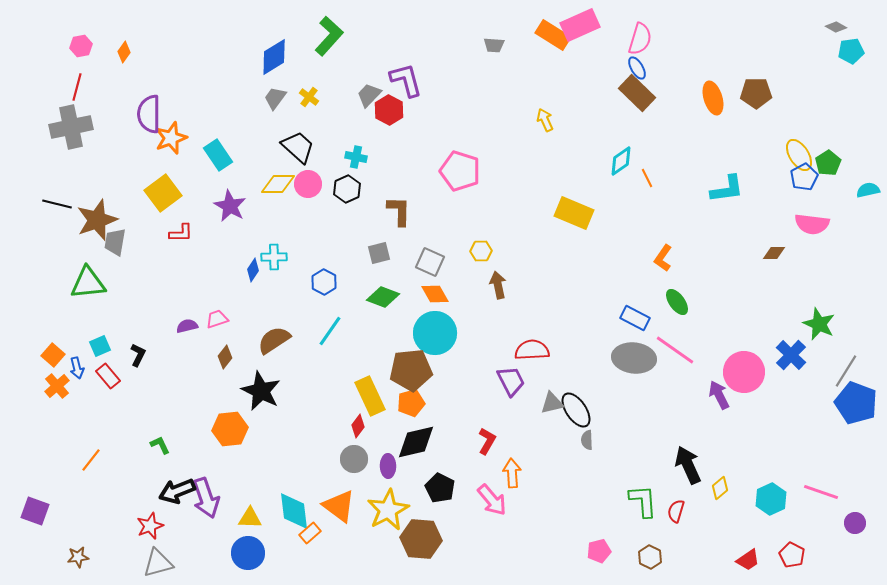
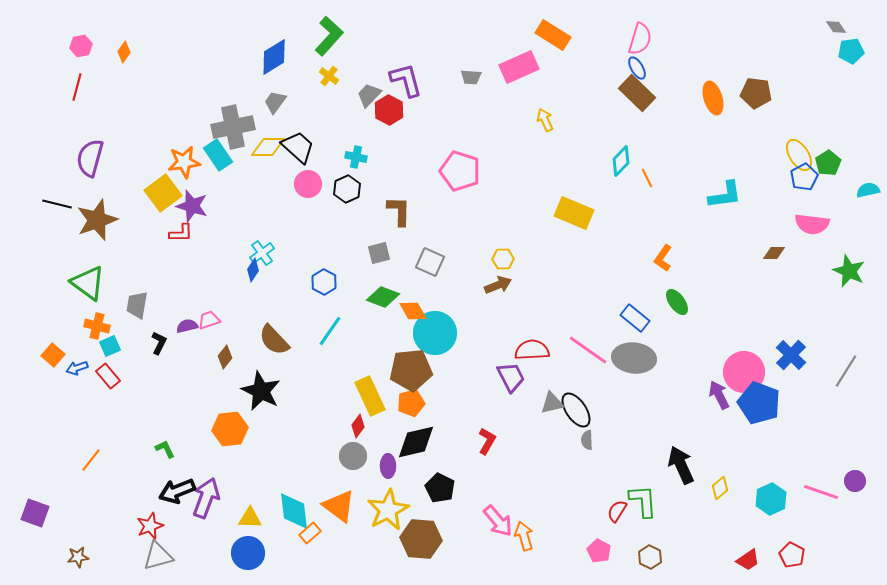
pink rectangle at (580, 25): moved 61 px left, 42 px down
gray diamond at (836, 27): rotated 25 degrees clockwise
gray trapezoid at (494, 45): moved 23 px left, 32 px down
brown pentagon at (756, 93): rotated 8 degrees clockwise
yellow cross at (309, 97): moved 20 px right, 21 px up
gray trapezoid at (275, 98): moved 4 px down
purple semicircle at (149, 114): moved 59 px left, 44 px down; rotated 15 degrees clockwise
gray cross at (71, 127): moved 162 px right
orange star at (171, 138): moved 13 px right, 24 px down; rotated 12 degrees clockwise
cyan diamond at (621, 161): rotated 12 degrees counterclockwise
yellow diamond at (278, 184): moved 10 px left, 37 px up
cyan L-shape at (727, 189): moved 2 px left, 6 px down
purple star at (230, 206): moved 38 px left; rotated 12 degrees counterclockwise
gray trapezoid at (115, 242): moved 22 px right, 63 px down
yellow hexagon at (481, 251): moved 22 px right, 8 px down
cyan cross at (274, 257): moved 12 px left, 4 px up; rotated 35 degrees counterclockwise
green triangle at (88, 283): rotated 42 degrees clockwise
brown arrow at (498, 285): rotated 80 degrees clockwise
orange diamond at (435, 294): moved 22 px left, 17 px down
blue rectangle at (635, 318): rotated 12 degrees clockwise
pink trapezoid at (217, 319): moved 8 px left, 1 px down
green star at (819, 324): moved 30 px right, 53 px up
brown semicircle at (274, 340): rotated 100 degrees counterclockwise
cyan square at (100, 346): moved 10 px right
pink line at (675, 350): moved 87 px left
black L-shape at (138, 355): moved 21 px right, 12 px up
blue arrow at (77, 368): rotated 85 degrees clockwise
purple trapezoid at (511, 381): moved 4 px up
orange cross at (57, 386): moved 40 px right, 60 px up; rotated 35 degrees counterclockwise
blue pentagon at (856, 403): moved 97 px left
green L-shape at (160, 445): moved 5 px right, 4 px down
gray circle at (354, 459): moved 1 px left, 3 px up
black arrow at (688, 465): moved 7 px left
orange arrow at (512, 473): moved 12 px right, 63 px down; rotated 12 degrees counterclockwise
purple arrow at (206, 498): rotated 141 degrees counterclockwise
pink arrow at (492, 500): moved 6 px right, 21 px down
purple square at (35, 511): moved 2 px down
red semicircle at (676, 511): moved 59 px left; rotated 15 degrees clockwise
purple circle at (855, 523): moved 42 px up
pink pentagon at (599, 551): rotated 30 degrees counterclockwise
gray triangle at (158, 563): moved 7 px up
